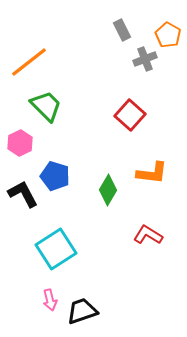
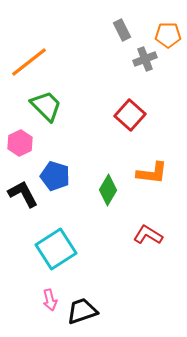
orange pentagon: rotated 30 degrees counterclockwise
